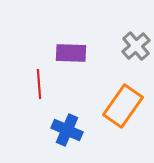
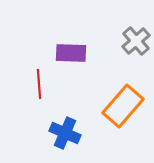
gray cross: moved 5 px up
orange rectangle: rotated 6 degrees clockwise
blue cross: moved 2 px left, 3 px down
